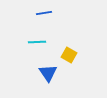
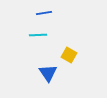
cyan line: moved 1 px right, 7 px up
